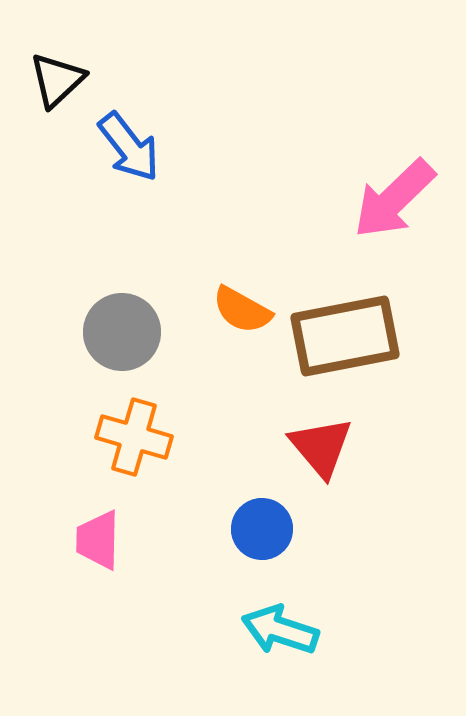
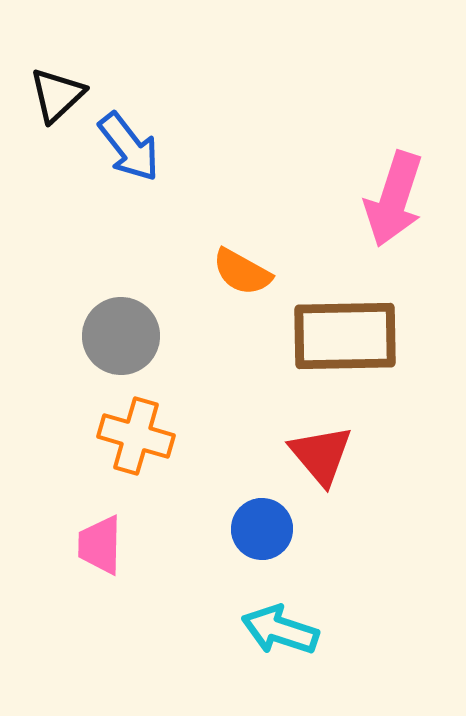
black triangle: moved 15 px down
pink arrow: rotated 28 degrees counterclockwise
orange semicircle: moved 38 px up
gray circle: moved 1 px left, 4 px down
brown rectangle: rotated 10 degrees clockwise
orange cross: moved 2 px right, 1 px up
red triangle: moved 8 px down
pink trapezoid: moved 2 px right, 5 px down
